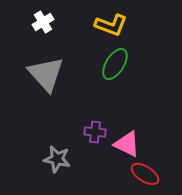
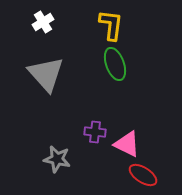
yellow L-shape: rotated 104 degrees counterclockwise
green ellipse: rotated 52 degrees counterclockwise
red ellipse: moved 2 px left, 1 px down
